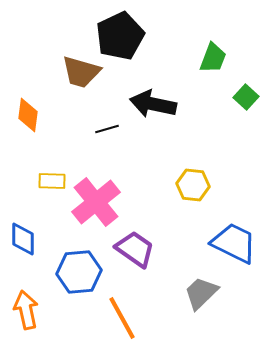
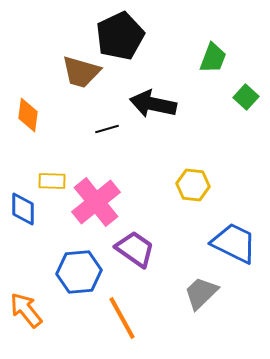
blue diamond: moved 30 px up
orange arrow: rotated 27 degrees counterclockwise
